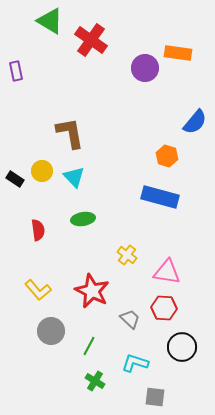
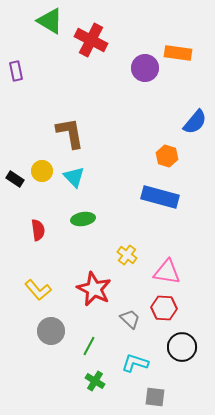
red cross: rotated 8 degrees counterclockwise
red star: moved 2 px right, 2 px up
